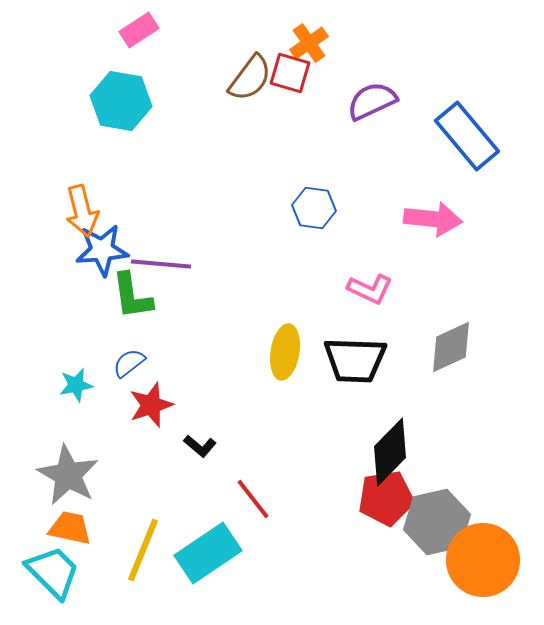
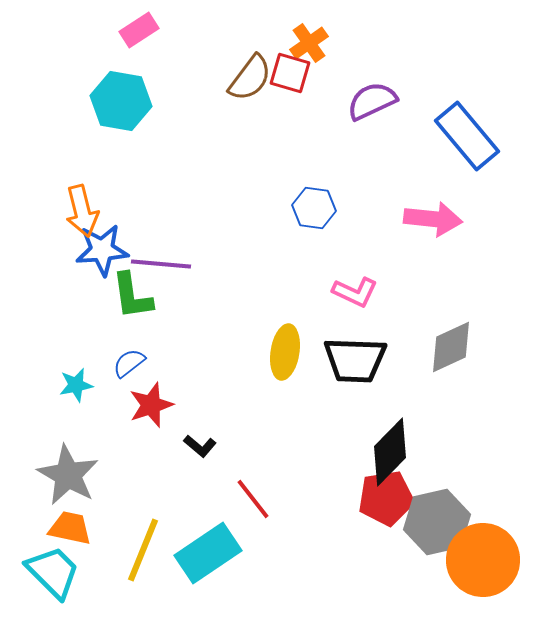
pink L-shape: moved 15 px left, 3 px down
